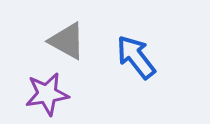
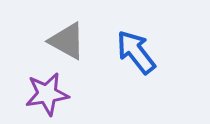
blue arrow: moved 5 px up
